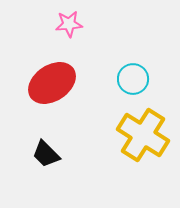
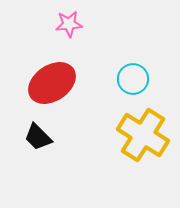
black trapezoid: moved 8 px left, 17 px up
